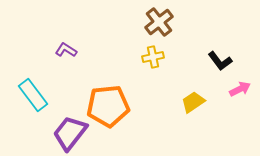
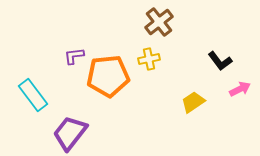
purple L-shape: moved 8 px right, 6 px down; rotated 40 degrees counterclockwise
yellow cross: moved 4 px left, 2 px down
orange pentagon: moved 30 px up
